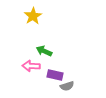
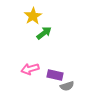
green arrow: moved 18 px up; rotated 119 degrees clockwise
pink arrow: moved 1 px left, 3 px down; rotated 18 degrees counterclockwise
